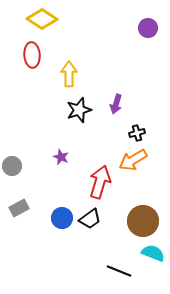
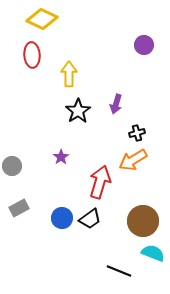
yellow diamond: rotated 8 degrees counterclockwise
purple circle: moved 4 px left, 17 px down
black star: moved 1 px left, 1 px down; rotated 15 degrees counterclockwise
purple star: rotated 14 degrees clockwise
